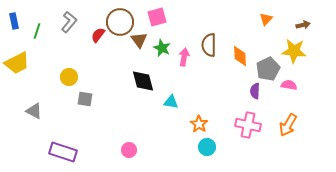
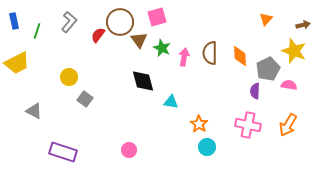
brown semicircle: moved 1 px right, 8 px down
yellow star: rotated 15 degrees clockwise
gray square: rotated 28 degrees clockwise
